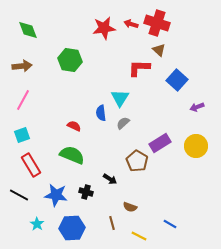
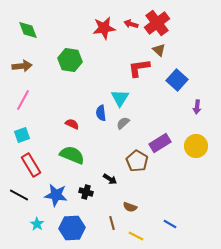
red cross: rotated 35 degrees clockwise
red L-shape: rotated 10 degrees counterclockwise
purple arrow: rotated 64 degrees counterclockwise
red semicircle: moved 2 px left, 2 px up
yellow line: moved 3 px left
